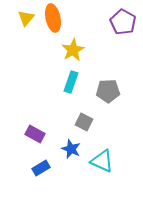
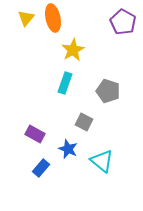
cyan rectangle: moved 6 px left, 1 px down
gray pentagon: rotated 20 degrees clockwise
blue star: moved 3 px left
cyan triangle: rotated 15 degrees clockwise
blue rectangle: rotated 18 degrees counterclockwise
